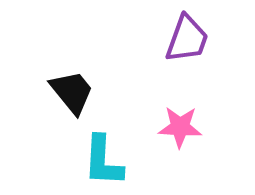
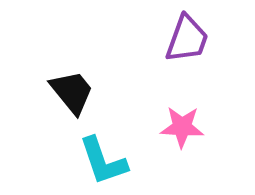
pink star: moved 2 px right
cyan L-shape: rotated 22 degrees counterclockwise
